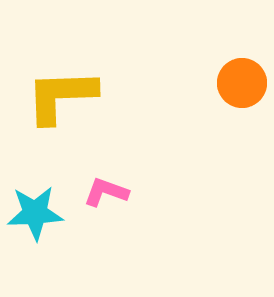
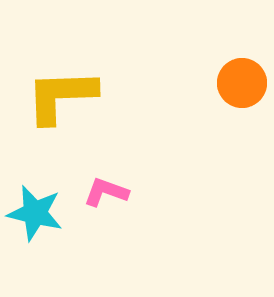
cyan star: rotated 16 degrees clockwise
